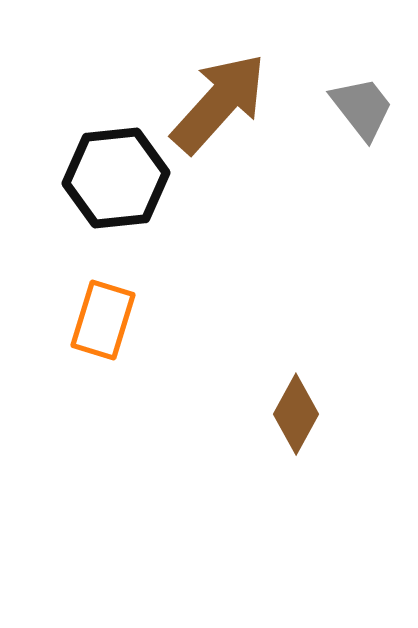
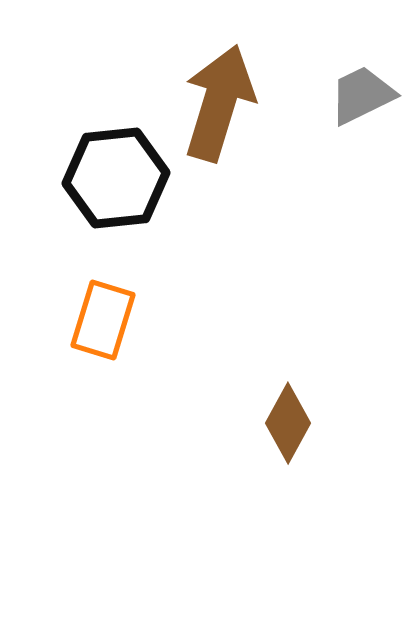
brown arrow: rotated 25 degrees counterclockwise
gray trapezoid: moved 13 px up; rotated 78 degrees counterclockwise
brown diamond: moved 8 px left, 9 px down
